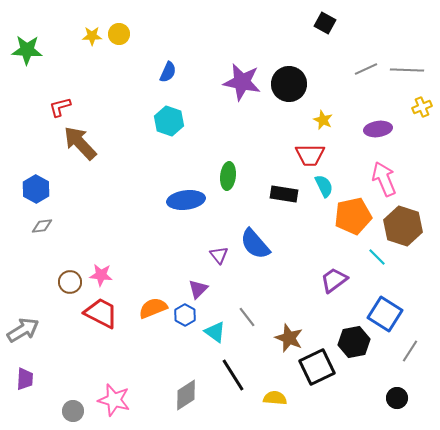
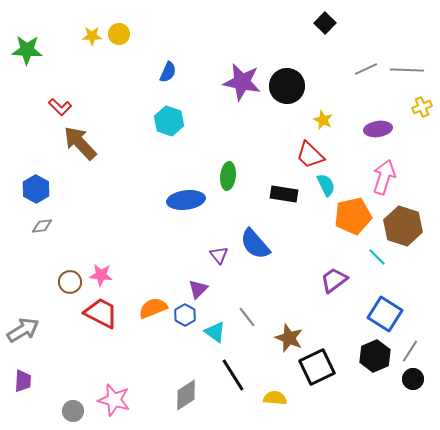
black square at (325, 23): rotated 15 degrees clockwise
black circle at (289, 84): moved 2 px left, 2 px down
red L-shape at (60, 107): rotated 120 degrees counterclockwise
red trapezoid at (310, 155): rotated 44 degrees clockwise
pink arrow at (384, 179): moved 2 px up; rotated 40 degrees clockwise
cyan semicircle at (324, 186): moved 2 px right, 1 px up
black hexagon at (354, 342): moved 21 px right, 14 px down; rotated 12 degrees counterclockwise
purple trapezoid at (25, 379): moved 2 px left, 2 px down
black circle at (397, 398): moved 16 px right, 19 px up
